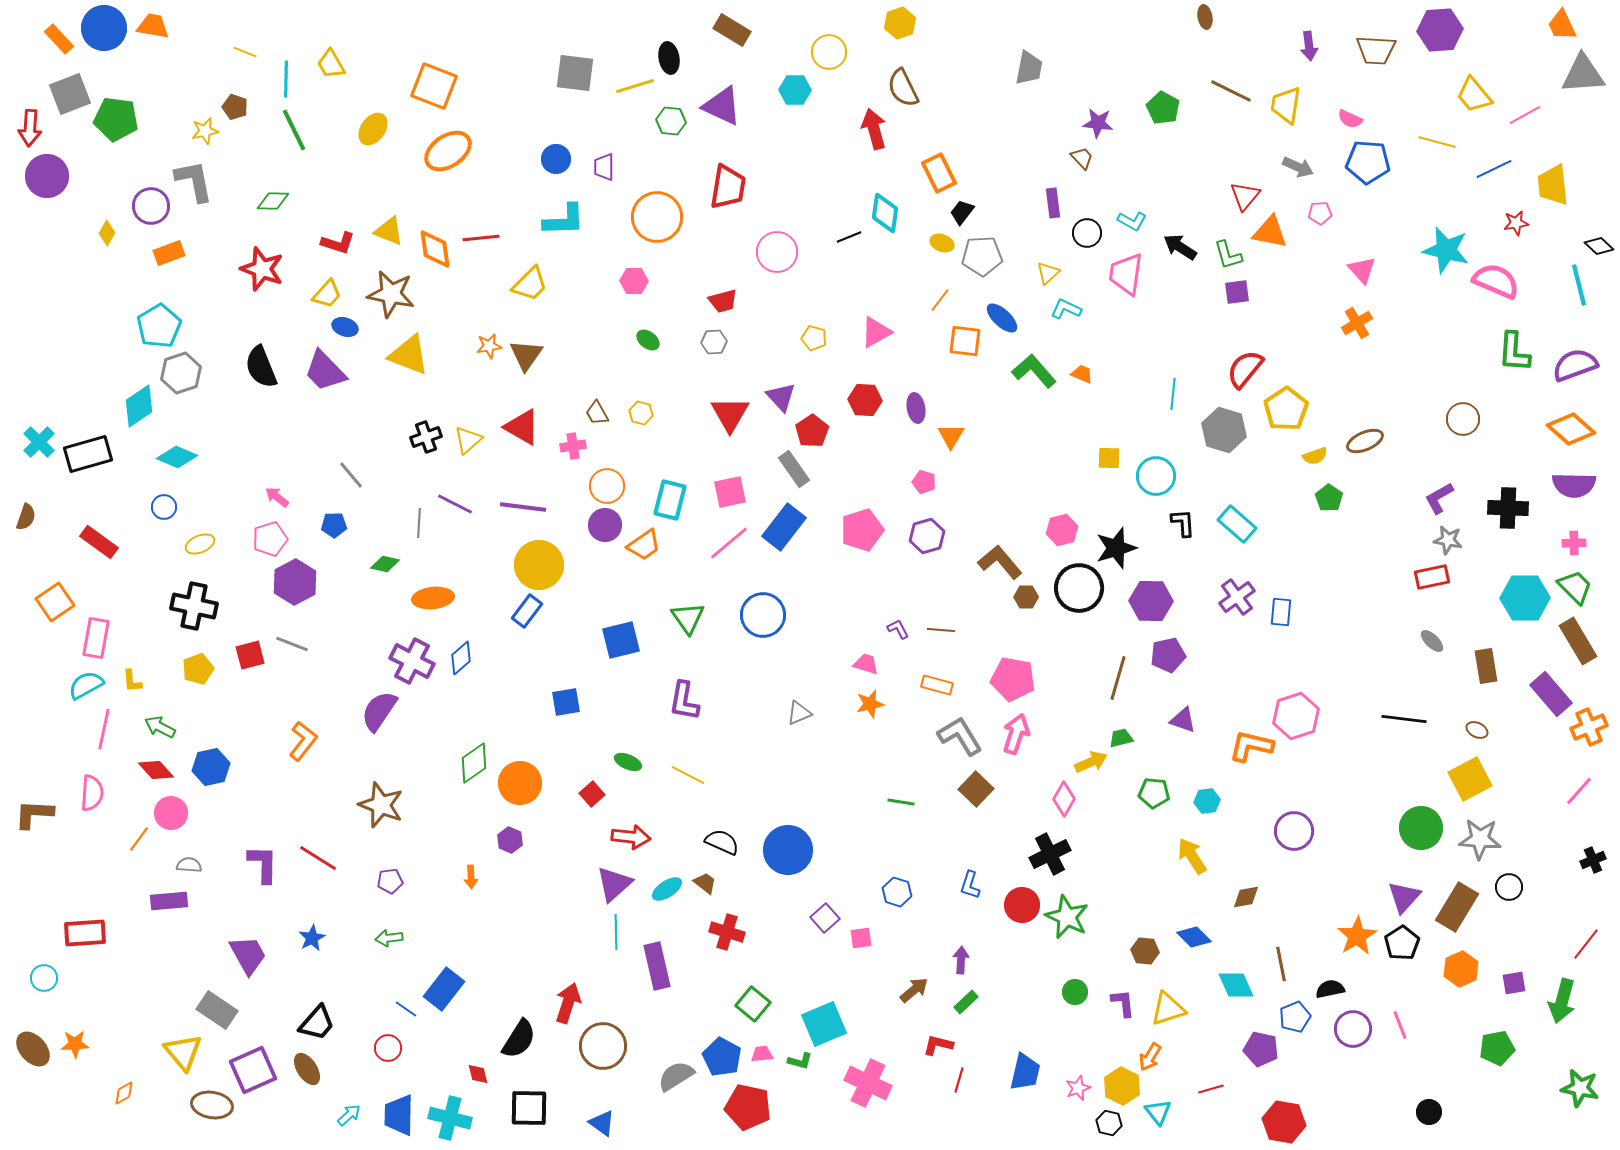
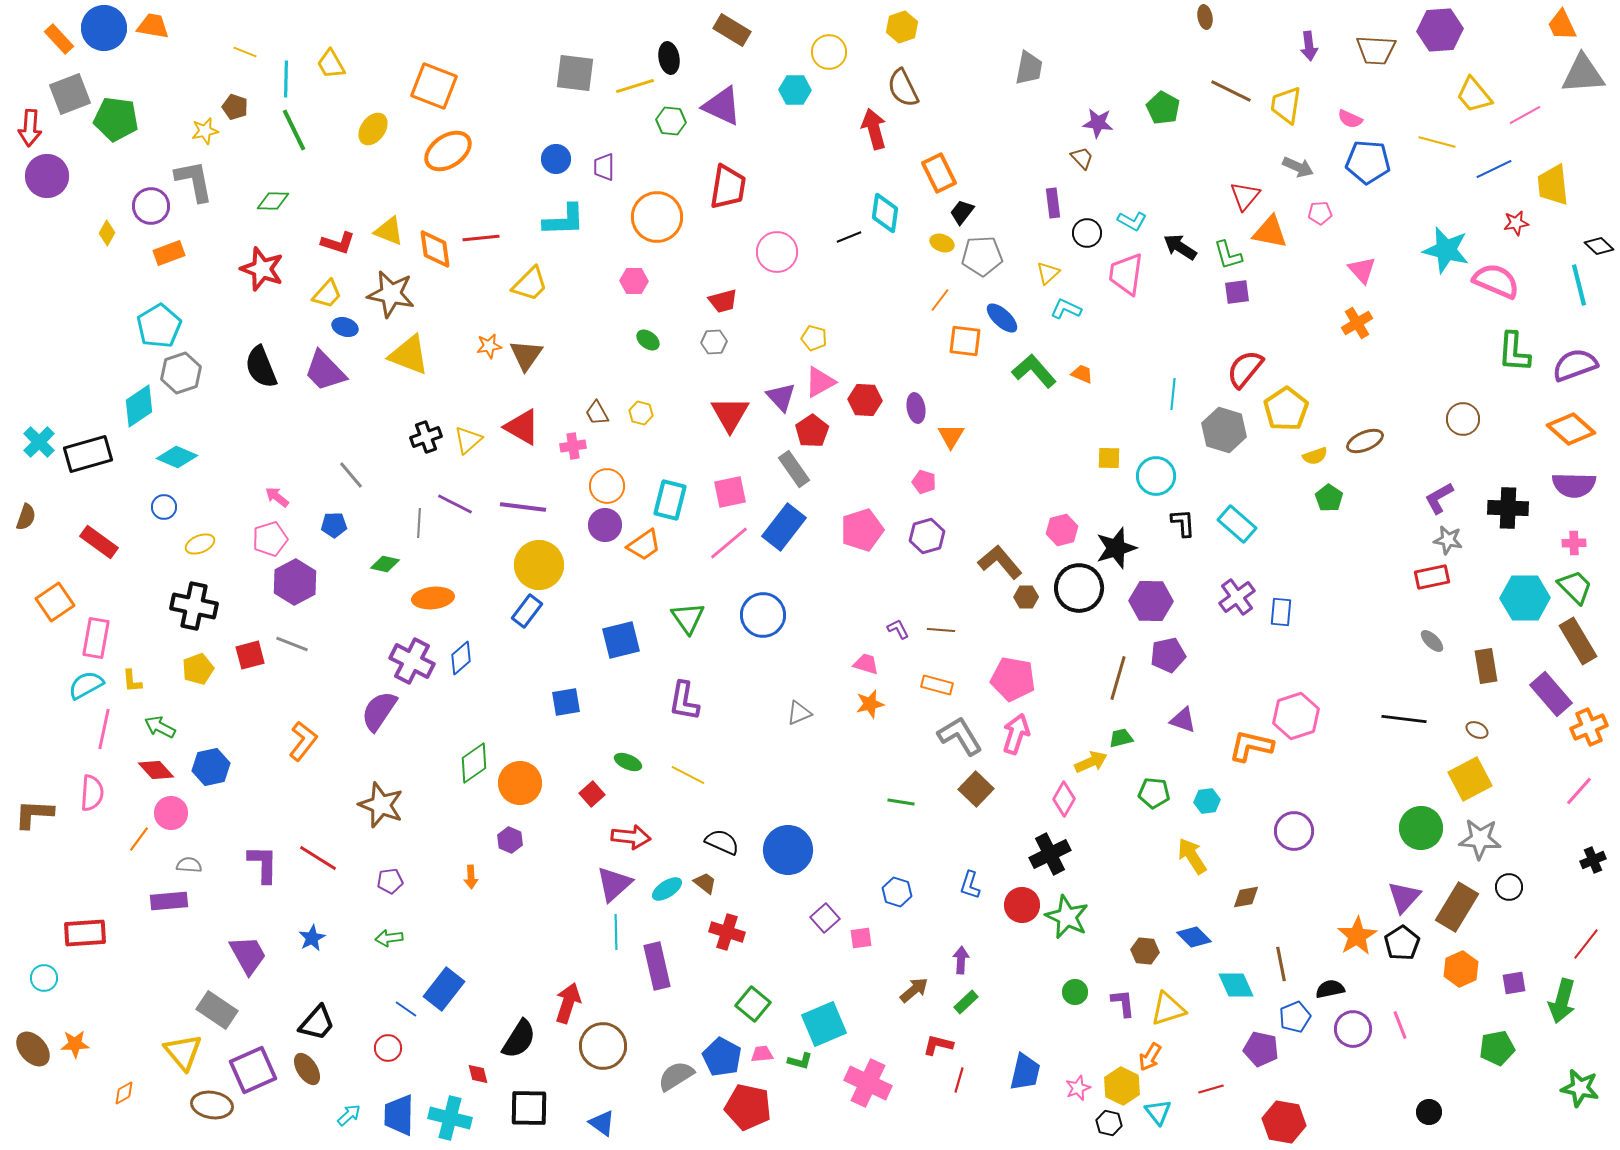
yellow hexagon at (900, 23): moved 2 px right, 4 px down
pink triangle at (876, 332): moved 56 px left, 50 px down
